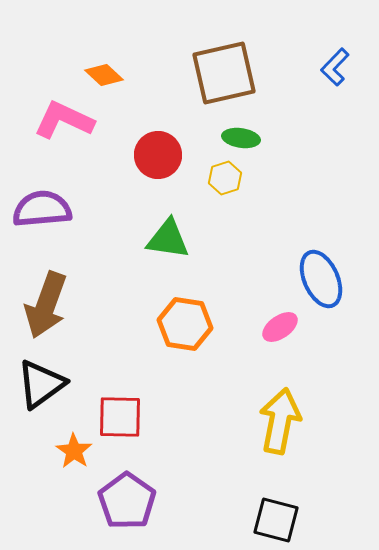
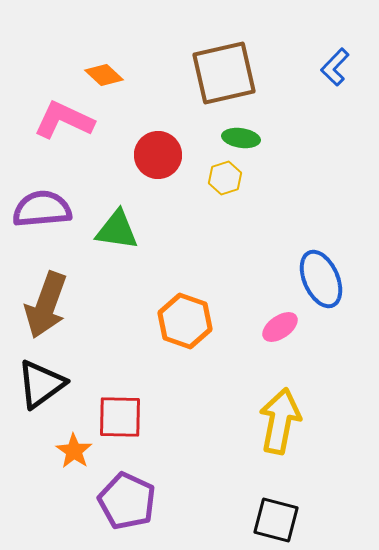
green triangle: moved 51 px left, 9 px up
orange hexagon: moved 3 px up; rotated 10 degrees clockwise
purple pentagon: rotated 10 degrees counterclockwise
